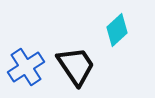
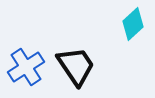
cyan diamond: moved 16 px right, 6 px up
